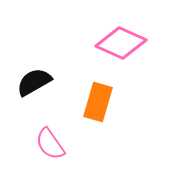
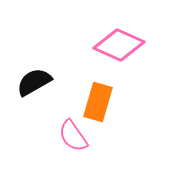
pink diamond: moved 2 px left, 2 px down
pink semicircle: moved 23 px right, 8 px up
